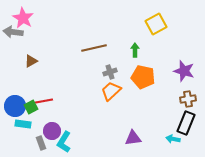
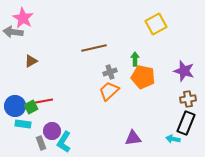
green arrow: moved 9 px down
orange trapezoid: moved 2 px left
